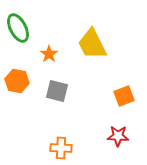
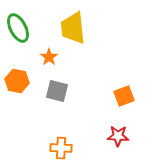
yellow trapezoid: moved 19 px left, 16 px up; rotated 20 degrees clockwise
orange star: moved 3 px down
